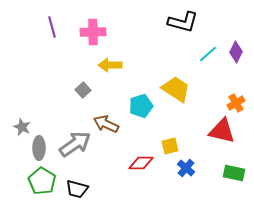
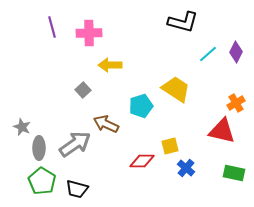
pink cross: moved 4 px left, 1 px down
red diamond: moved 1 px right, 2 px up
